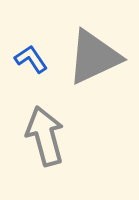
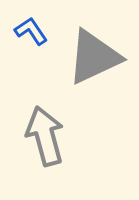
blue L-shape: moved 28 px up
